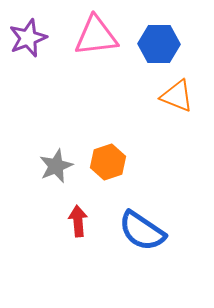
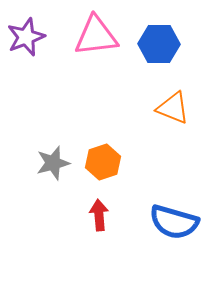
purple star: moved 2 px left, 1 px up
orange triangle: moved 4 px left, 12 px down
orange hexagon: moved 5 px left
gray star: moved 3 px left, 3 px up; rotated 8 degrees clockwise
red arrow: moved 21 px right, 6 px up
blue semicircle: moved 32 px right, 9 px up; rotated 18 degrees counterclockwise
